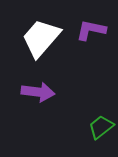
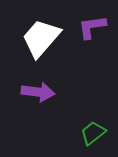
purple L-shape: moved 1 px right, 3 px up; rotated 20 degrees counterclockwise
green trapezoid: moved 8 px left, 6 px down
